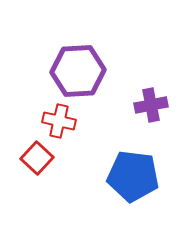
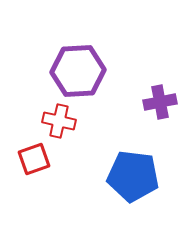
purple cross: moved 9 px right, 3 px up
red square: moved 3 px left, 1 px down; rotated 28 degrees clockwise
